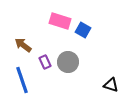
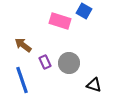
blue square: moved 1 px right, 19 px up
gray circle: moved 1 px right, 1 px down
black triangle: moved 17 px left
